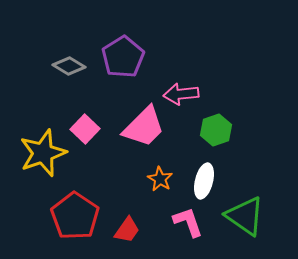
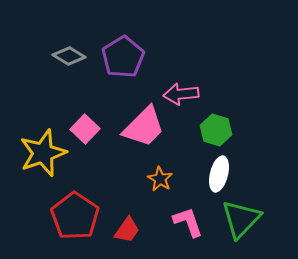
gray diamond: moved 10 px up
green hexagon: rotated 24 degrees counterclockwise
white ellipse: moved 15 px right, 7 px up
green triangle: moved 4 px left, 3 px down; rotated 39 degrees clockwise
